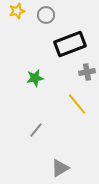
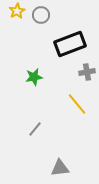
yellow star: rotated 14 degrees counterclockwise
gray circle: moved 5 px left
green star: moved 1 px left, 1 px up
gray line: moved 1 px left, 1 px up
gray triangle: rotated 24 degrees clockwise
